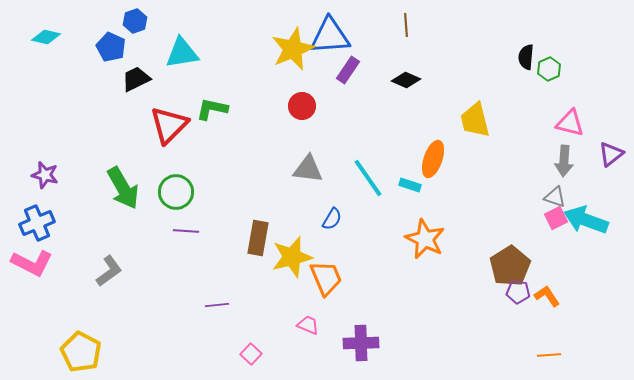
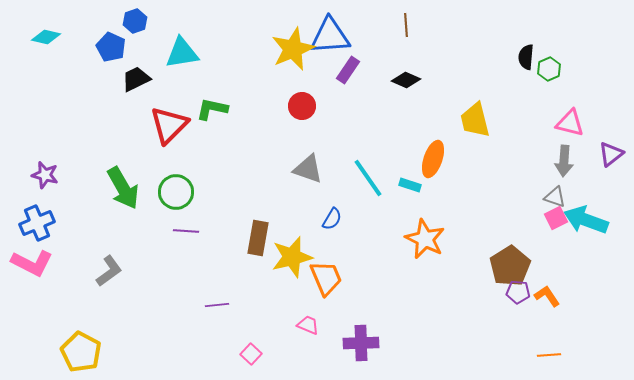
gray triangle at (308, 169): rotated 12 degrees clockwise
